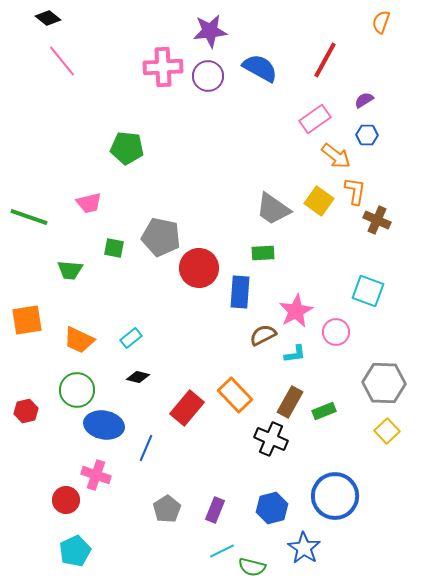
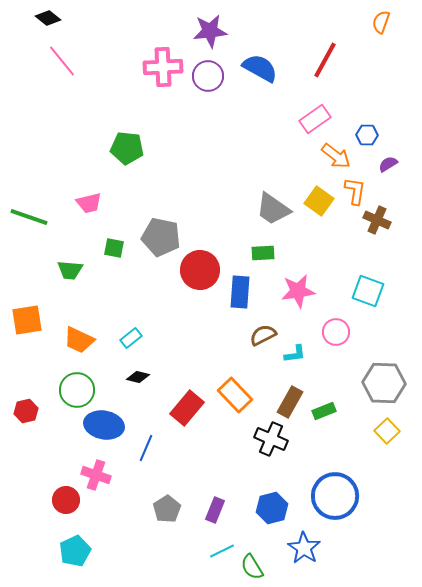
purple semicircle at (364, 100): moved 24 px right, 64 px down
red circle at (199, 268): moved 1 px right, 2 px down
pink star at (296, 311): moved 2 px right, 20 px up; rotated 20 degrees clockwise
green semicircle at (252, 567): rotated 44 degrees clockwise
